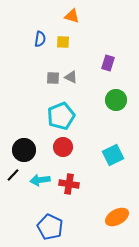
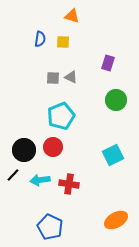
red circle: moved 10 px left
orange ellipse: moved 1 px left, 3 px down
